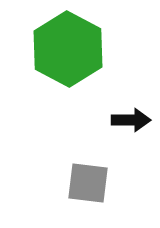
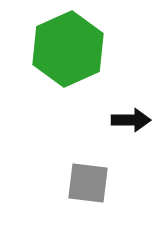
green hexagon: rotated 8 degrees clockwise
